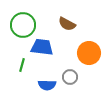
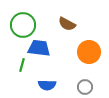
blue trapezoid: moved 3 px left, 1 px down
orange circle: moved 1 px up
gray circle: moved 15 px right, 10 px down
